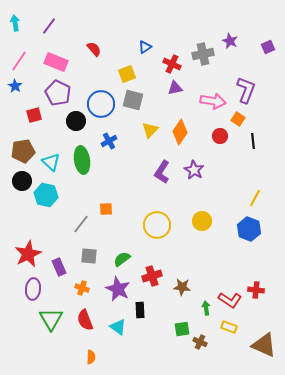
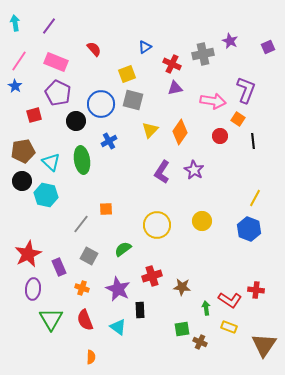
gray square at (89, 256): rotated 24 degrees clockwise
green semicircle at (122, 259): moved 1 px right, 10 px up
brown triangle at (264, 345): rotated 40 degrees clockwise
